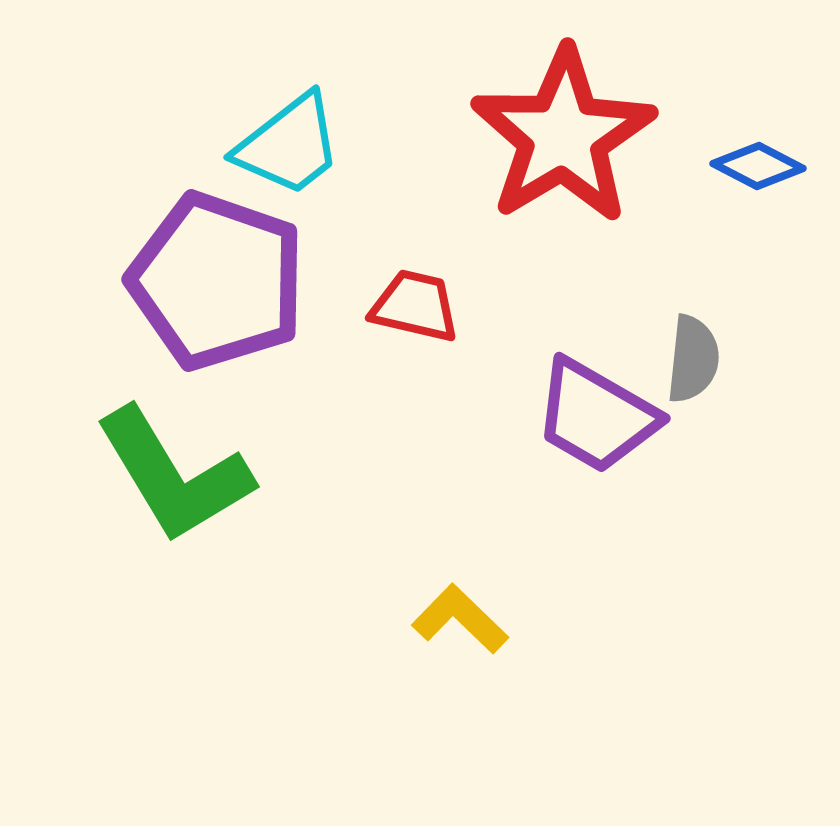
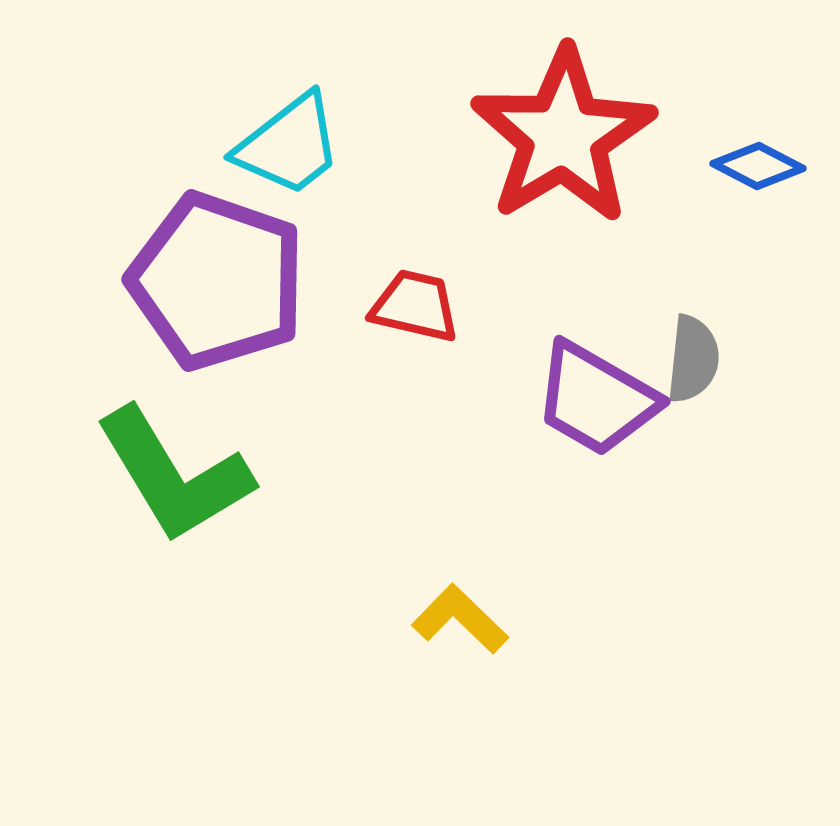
purple trapezoid: moved 17 px up
